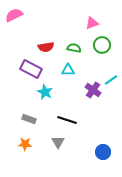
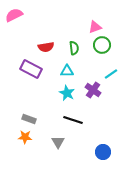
pink triangle: moved 3 px right, 4 px down
green semicircle: rotated 72 degrees clockwise
cyan triangle: moved 1 px left, 1 px down
cyan line: moved 6 px up
cyan star: moved 22 px right, 1 px down
black line: moved 6 px right
orange star: moved 7 px up
